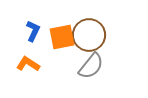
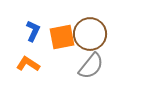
brown circle: moved 1 px right, 1 px up
